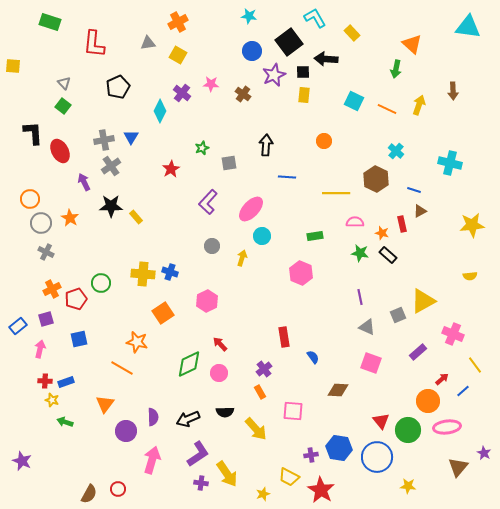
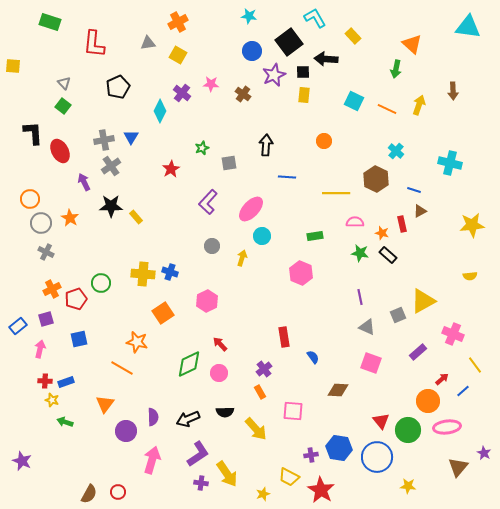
yellow rectangle at (352, 33): moved 1 px right, 3 px down
red circle at (118, 489): moved 3 px down
